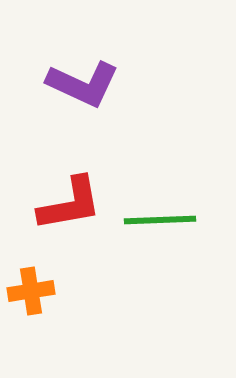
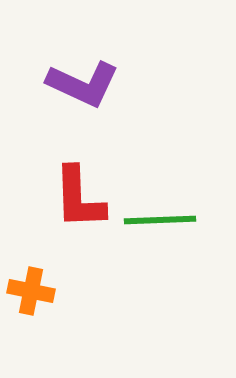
red L-shape: moved 9 px right, 6 px up; rotated 98 degrees clockwise
orange cross: rotated 21 degrees clockwise
